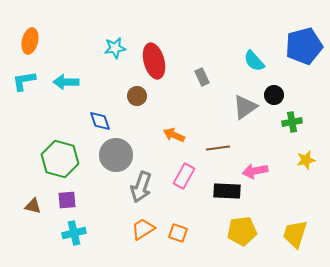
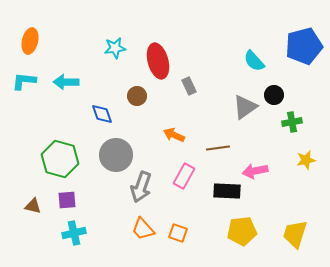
red ellipse: moved 4 px right
gray rectangle: moved 13 px left, 9 px down
cyan L-shape: rotated 15 degrees clockwise
blue diamond: moved 2 px right, 7 px up
orange trapezoid: rotated 100 degrees counterclockwise
